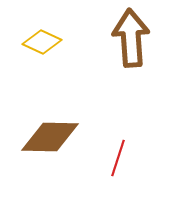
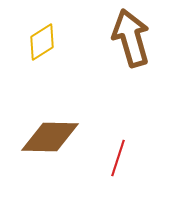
brown arrow: rotated 12 degrees counterclockwise
yellow diamond: rotated 57 degrees counterclockwise
